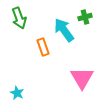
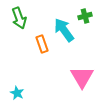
green cross: moved 1 px up
orange rectangle: moved 1 px left, 3 px up
pink triangle: moved 1 px up
